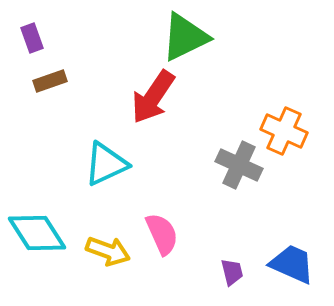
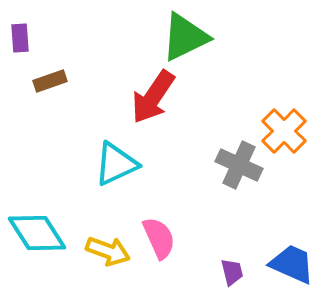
purple rectangle: moved 12 px left; rotated 16 degrees clockwise
orange cross: rotated 21 degrees clockwise
cyan triangle: moved 10 px right
pink semicircle: moved 3 px left, 4 px down
